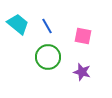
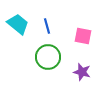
blue line: rotated 14 degrees clockwise
